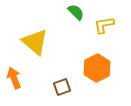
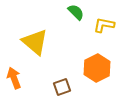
yellow L-shape: rotated 20 degrees clockwise
